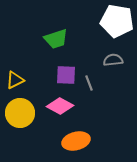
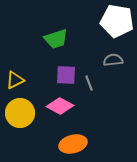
orange ellipse: moved 3 px left, 3 px down
